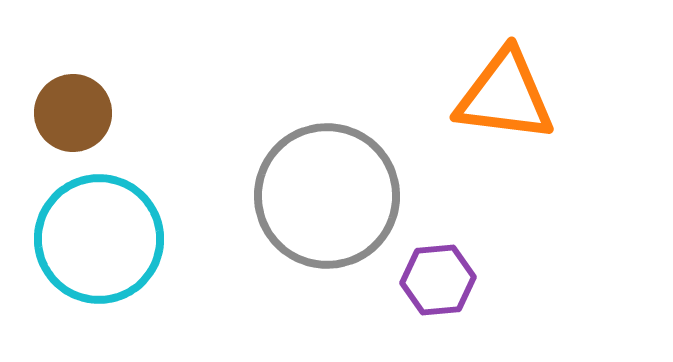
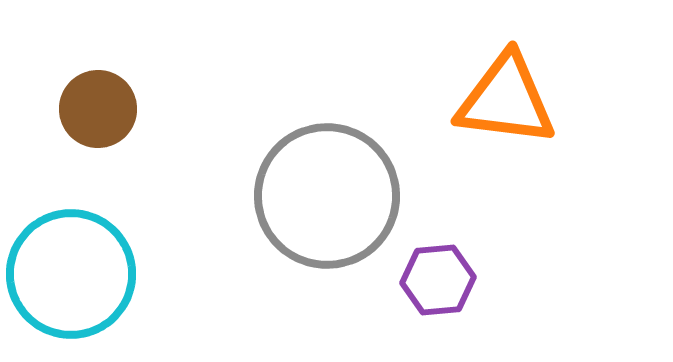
orange triangle: moved 1 px right, 4 px down
brown circle: moved 25 px right, 4 px up
cyan circle: moved 28 px left, 35 px down
